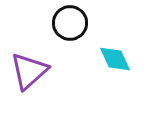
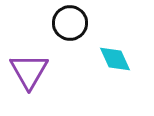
purple triangle: rotated 18 degrees counterclockwise
